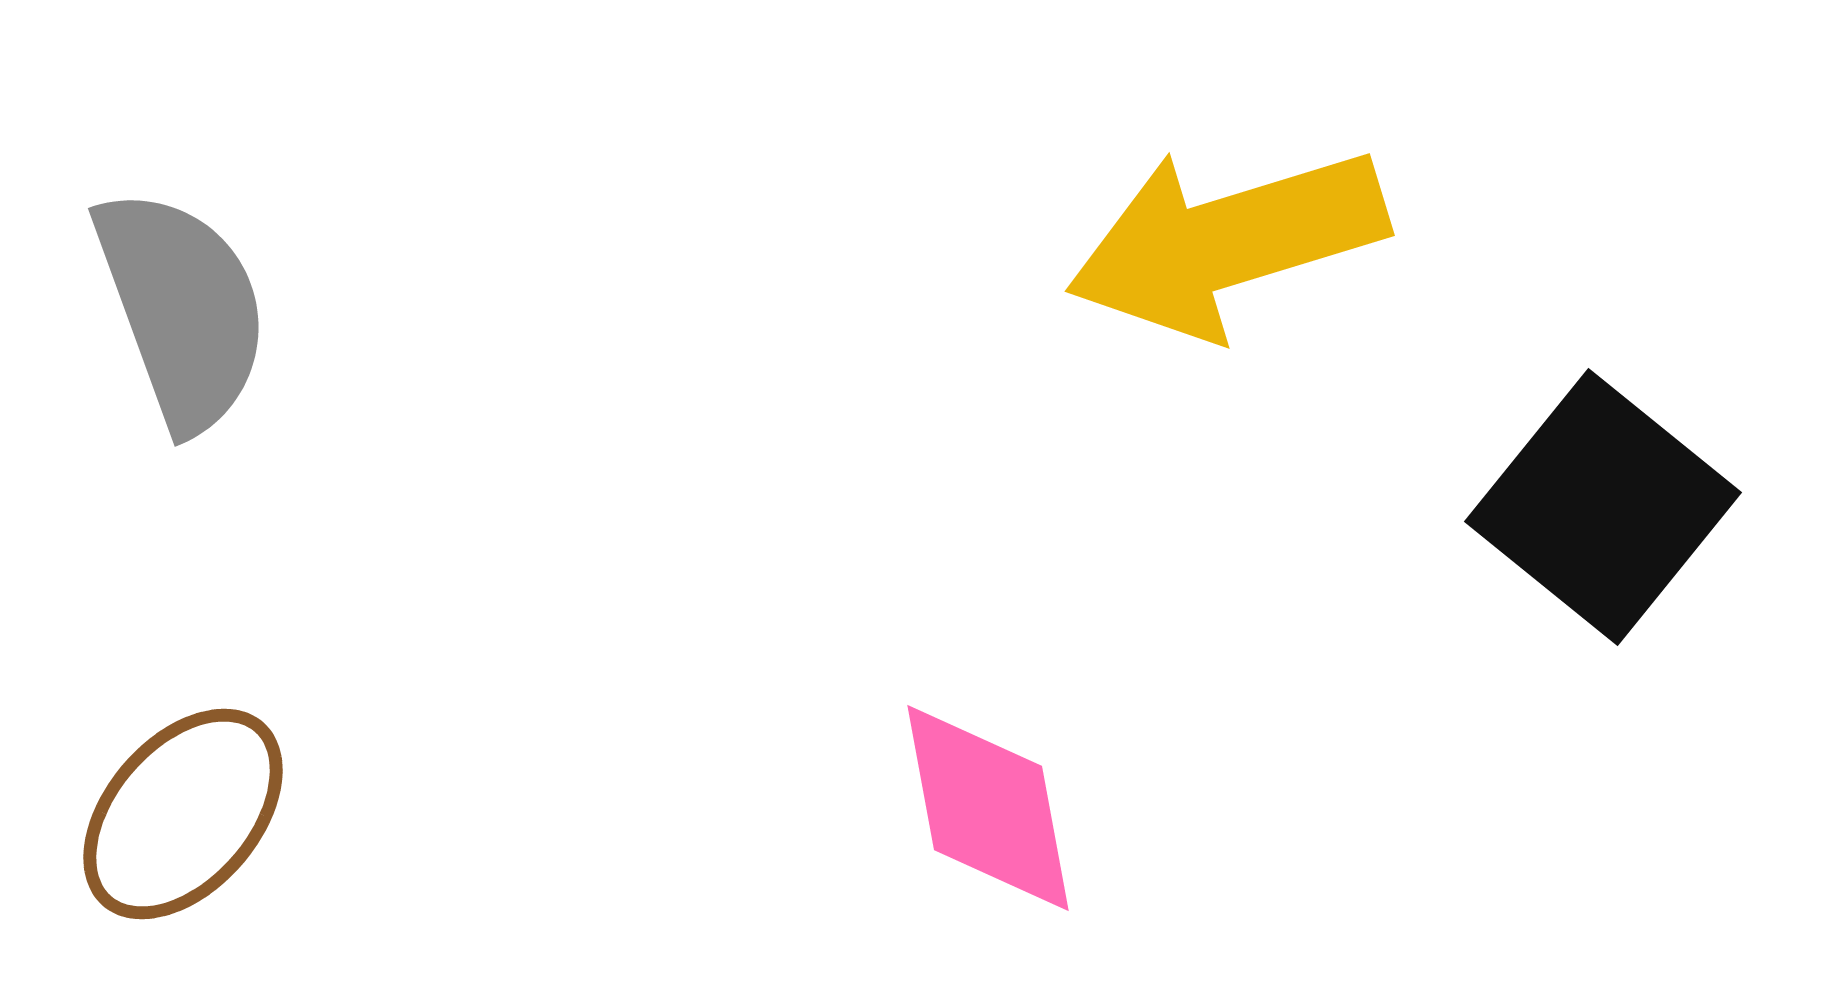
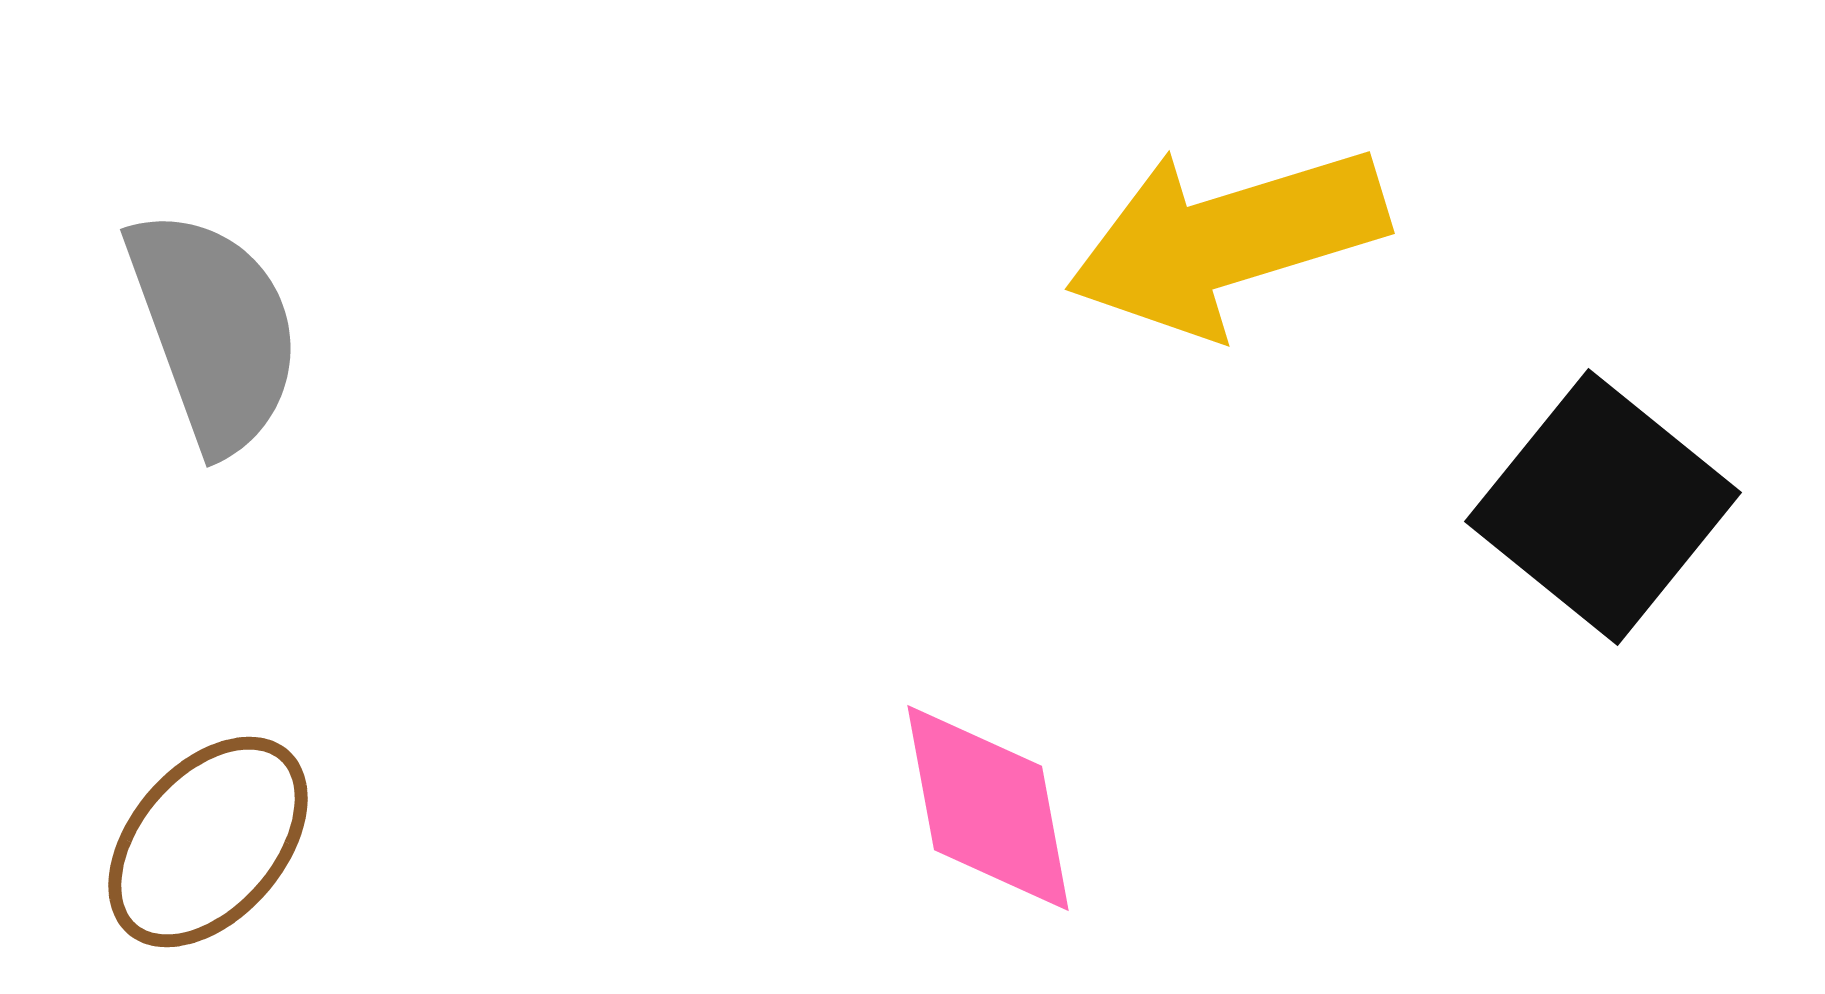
yellow arrow: moved 2 px up
gray semicircle: moved 32 px right, 21 px down
brown ellipse: moved 25 px right, 28 px down
